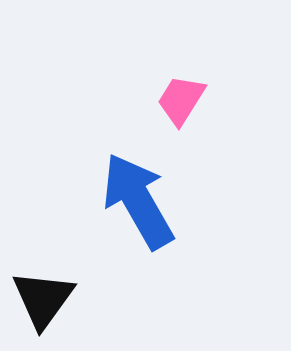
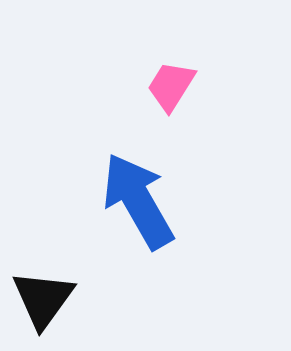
pink trapezoid: moved 10 px left, 14 px up
